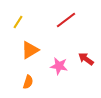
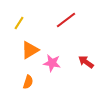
yellow line: moved 1 px right, 1 px down
red arrow: moved 3 px down
pink star: moved 7 px left, 3 px up
